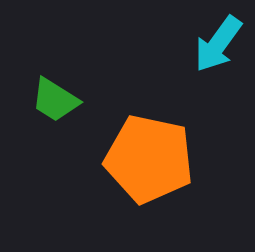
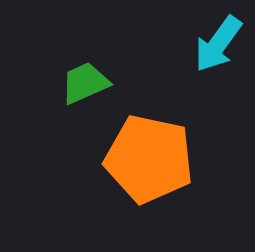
green trapezoid: moved 30 px right, 17 px up; rotated 124 degrees clockwise
